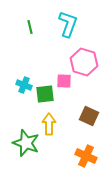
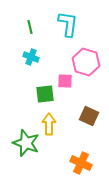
cyan L-shape: rotated 12 degrees counterclockwise
pink hexagon: moved 2 px right
pink square: moved 1 px right
cyan cross: moved 7 px right, 28 px up
orange cross: moved 5 px left, 7 px down
